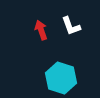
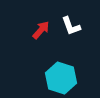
red arrow: rotated 60 degrees clockwise
